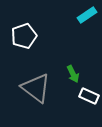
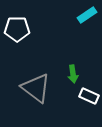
white pentagon: moved 7 px left, 7 px up; rotated 20 degrees clockwise
green arrow: rotated 18 degrees clockwise
